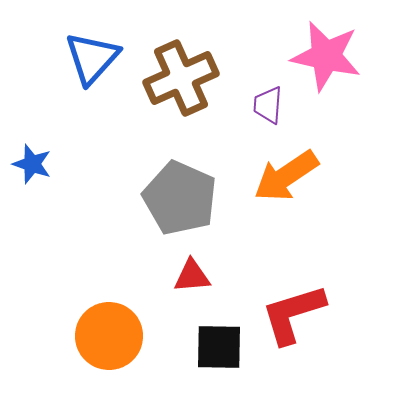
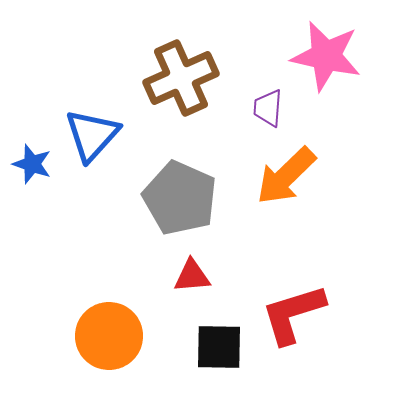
blue triangle: moved 77 px down
purple trapezoid: moved 3 px down
orange arrow: rotated 10 degrees counterclockwise
